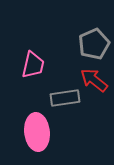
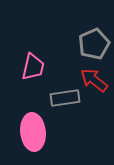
pink trapezoid: moved 2 px down
pink ellipse: moved 4 px left
